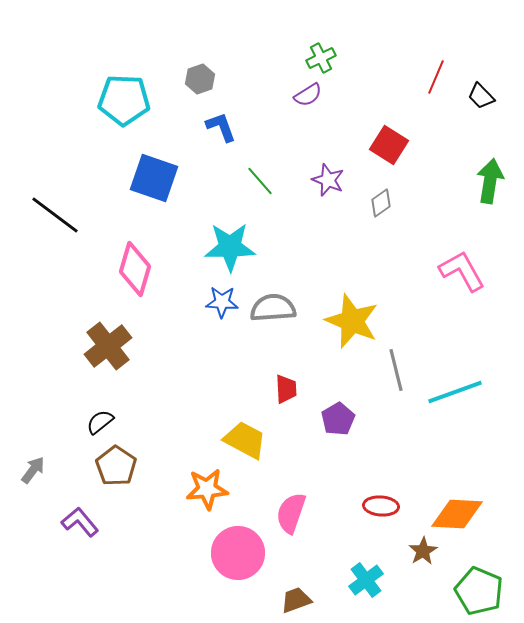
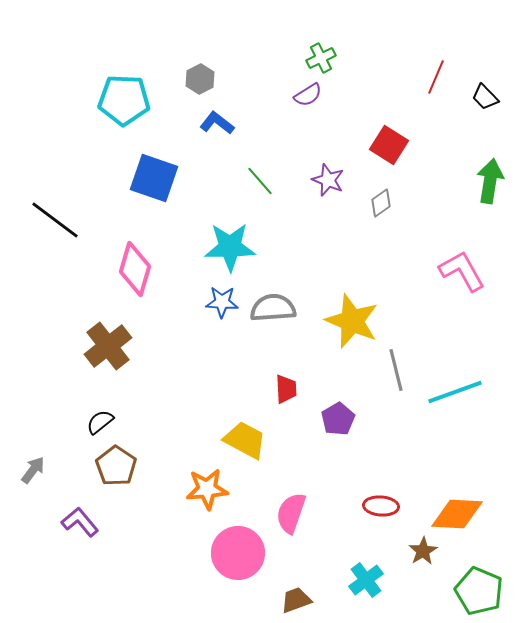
gray hexagon: rotated 8 degrees counterclockwise
black trapezoid: moved 4 px right, 1 px down
blue L-shape: moved 4 px left, 4 px up; rotated 32 degrees counterclockwise
black line: moved 5 px down
